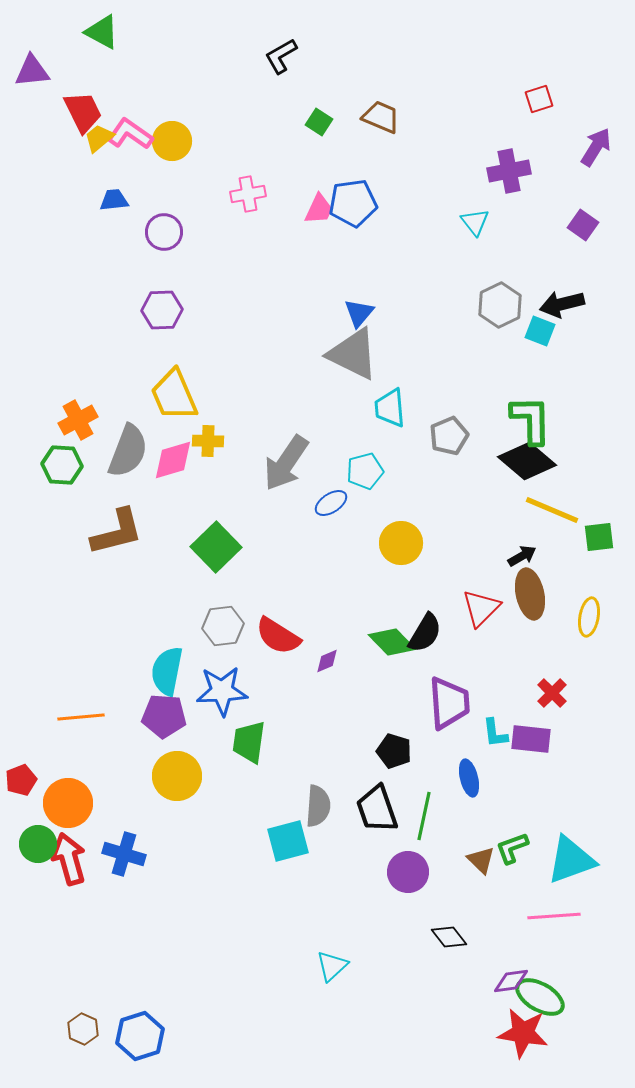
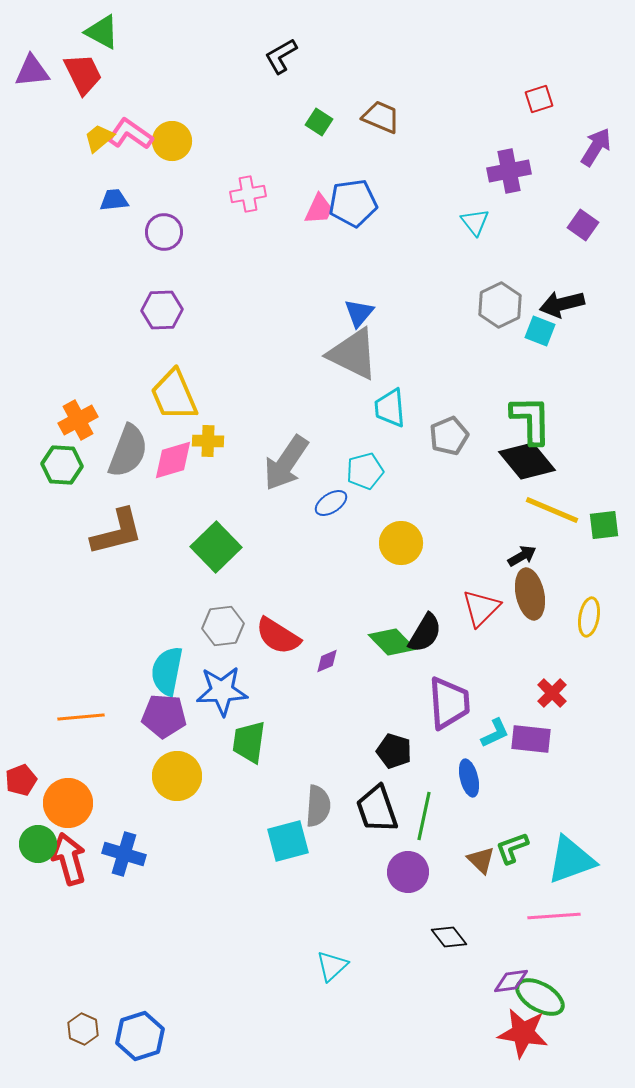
red trapezoid at (83, 112): moved 38 px up
black diamond at (527, 461): rotated 10 degrees clockwise
green square at (599, 537): moved 5 px right, 12 px up
cyan L-shape at (495, 733): rotated 108 degrees counterclockwise
